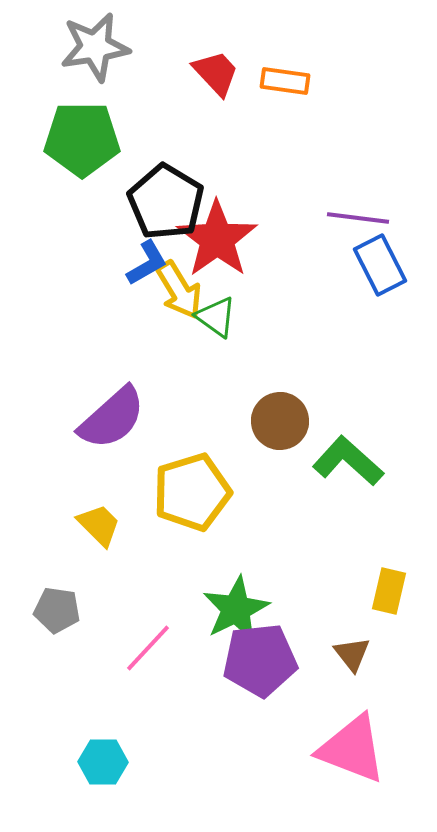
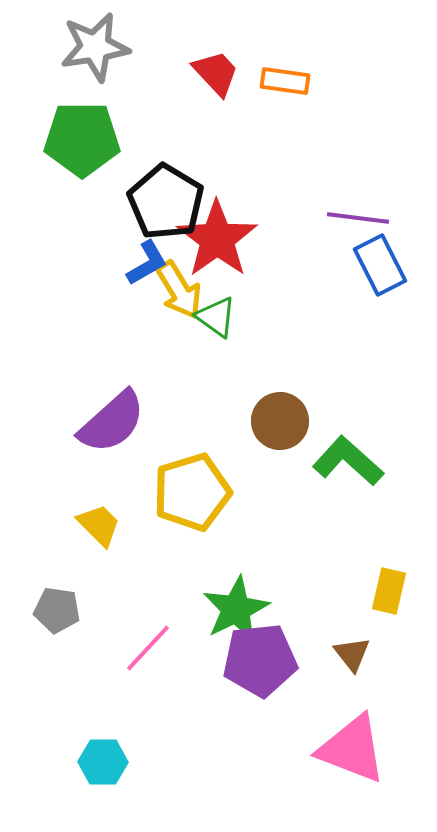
purple semicircle: moved 4 px down
